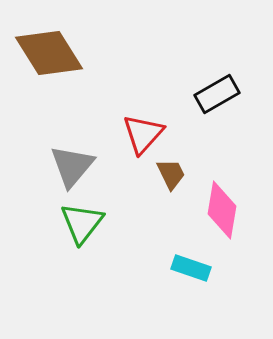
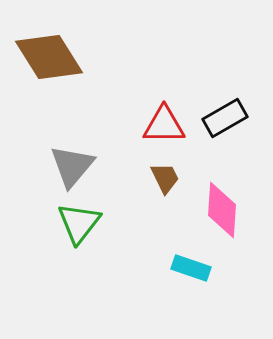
brown diamond: moved 4 px down
black rectangle: moved 8 px right, 24 px down
red triangle: moved 21 px right, 9 px up; rotated 48 degrees clockwise
brown trapezoid: moved 6 px left, 4 px down
pink diamond: rotated 6 degrees counterclockwise
green triangle: moved 3 px left
